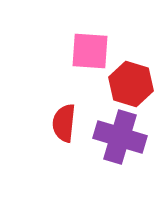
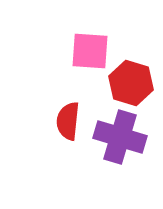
red hexagon: moved 1 px up
red semicircle: moved 4 px right, 2 px up
